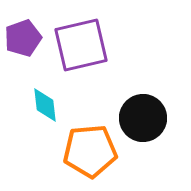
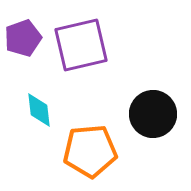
cyan diamond: moved 6 px left, 5 px down
black circle: moved 10 px right, 4 px up
